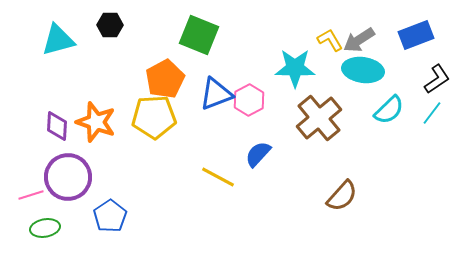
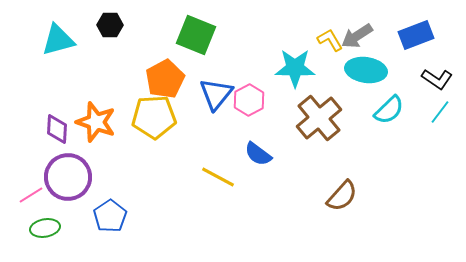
green square: moved 3 px left
gray arrow: moved 2 px left, 4 px up
cyan ellipse: moved 3 px right
black L-shape: rotated 68 degrees clockwise
blue triangle: rotated 30 degrees counterclockwise
cyan line: moved 8 px right, 1 px up
purple diamond: moved 3 px down
blue semicircle: rotated 96 degrees counterclockwise
pink line: rotated 15 degrees counterclockwise
